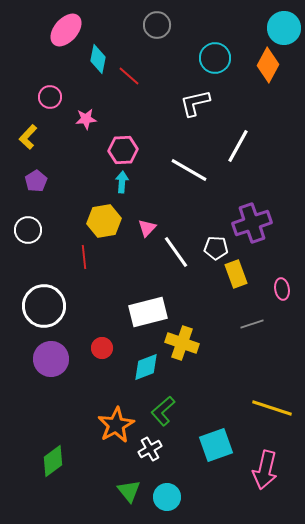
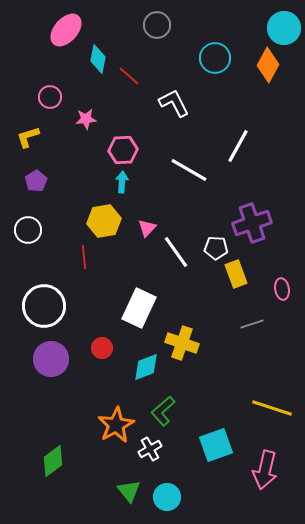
white L-shape at (195, 103): moved 21 px left; rotated 76 degrees clockwise
yellow L-shape at (28, 137): rotated 30 degrees clockwise
white rectangle at (148, 312): moved 9 px left, 4 px up; rotated 51 degrees counterclockwise
